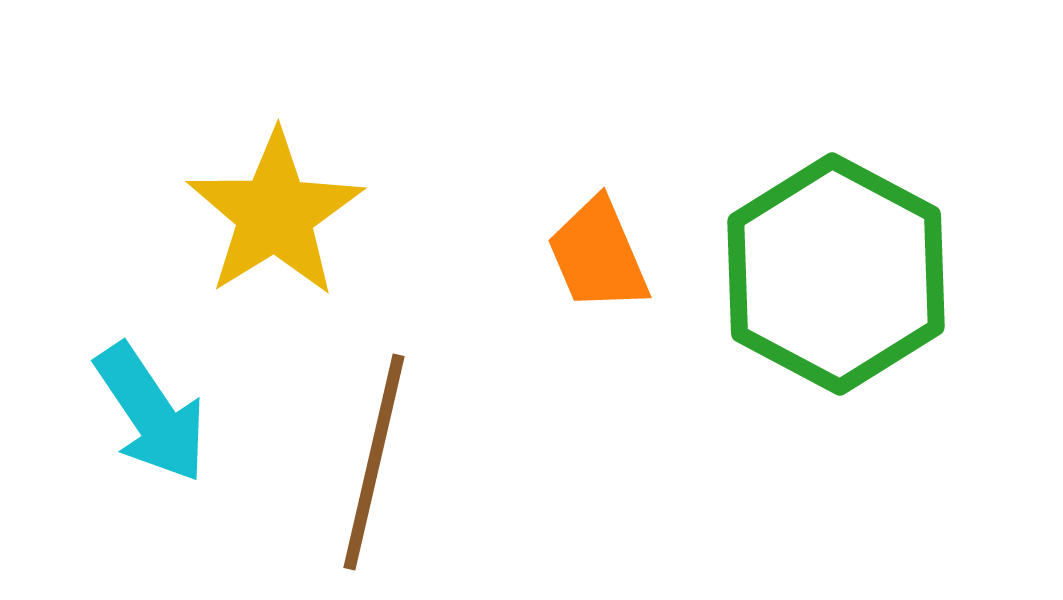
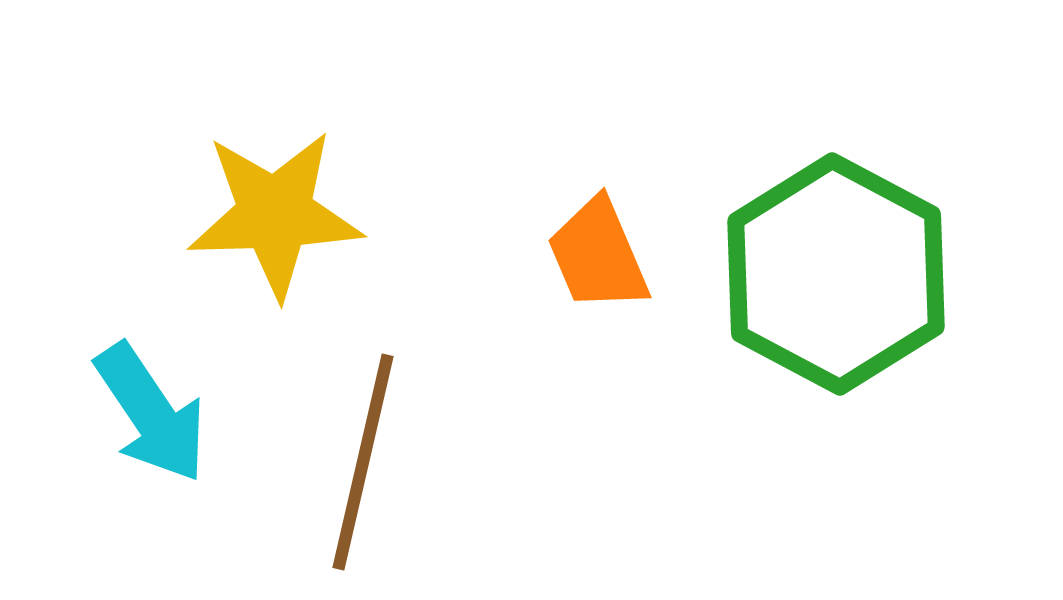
yellow star: rotated 30 degrees clockwise
brown line: moved 11 px left
